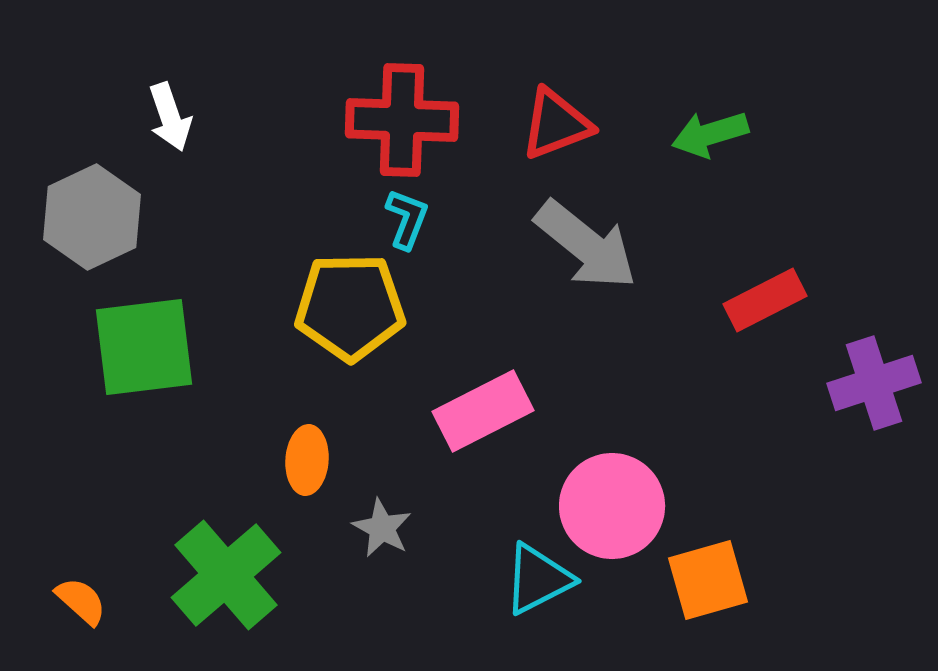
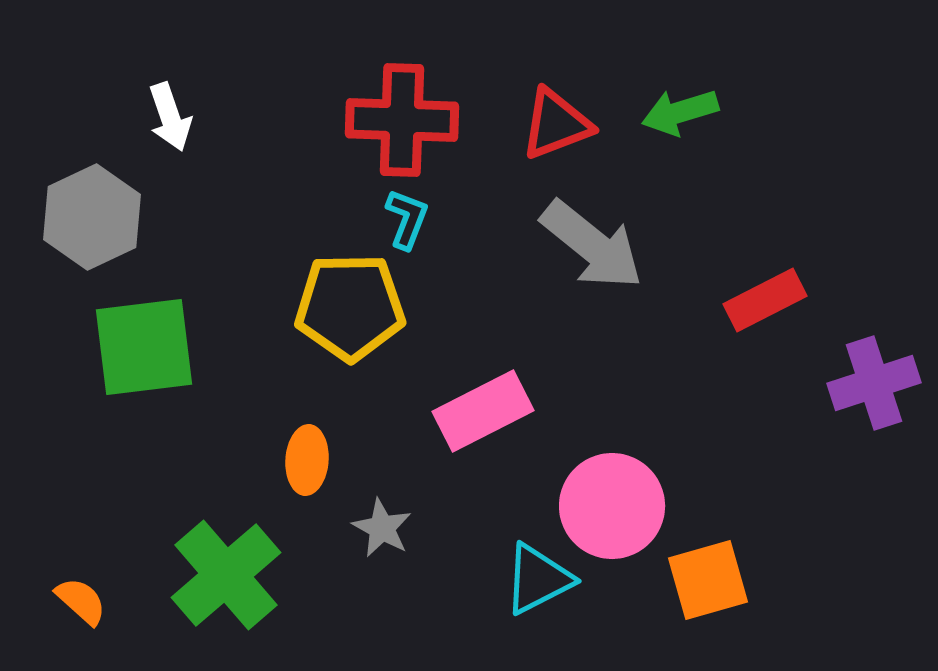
green arrow: moved 30 px left, 22 px up
gray arrow: moved 6 px right
